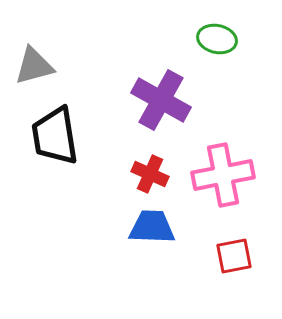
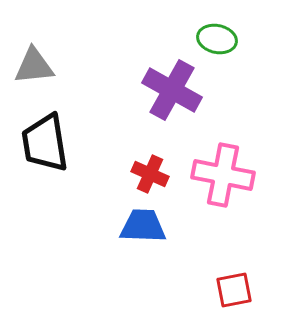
gray triangle: rotated 9 degrees clockwise
purple cross: moved 11 px right, 10 px up
black trapezoid: moved 10 px left, 7 px down
pink cross: rotated 22 degrees clockwise
blue trapezoid: moved 9 px left, 1 px up
red square: moved 34 px down
